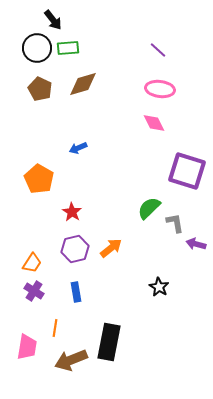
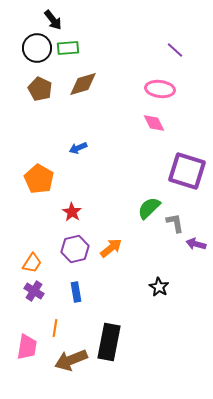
purple line: moved 17 px right
